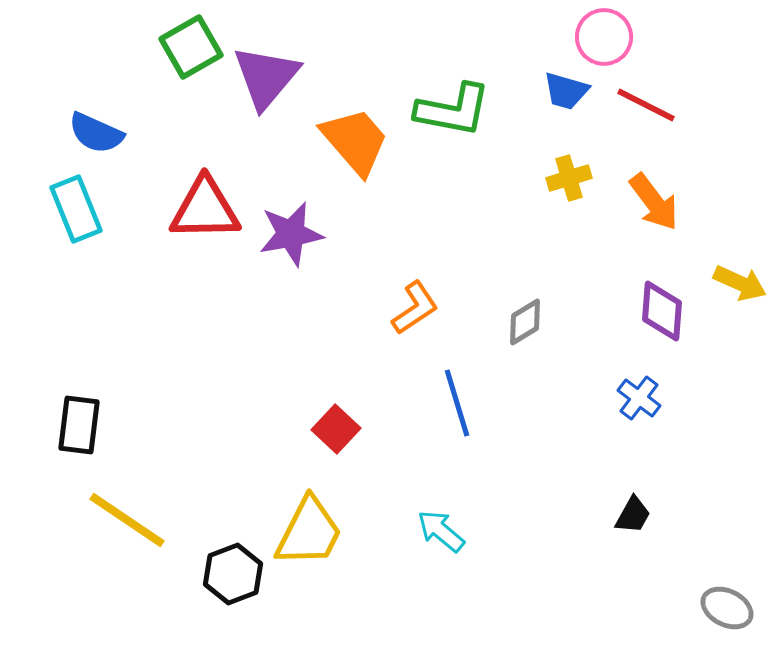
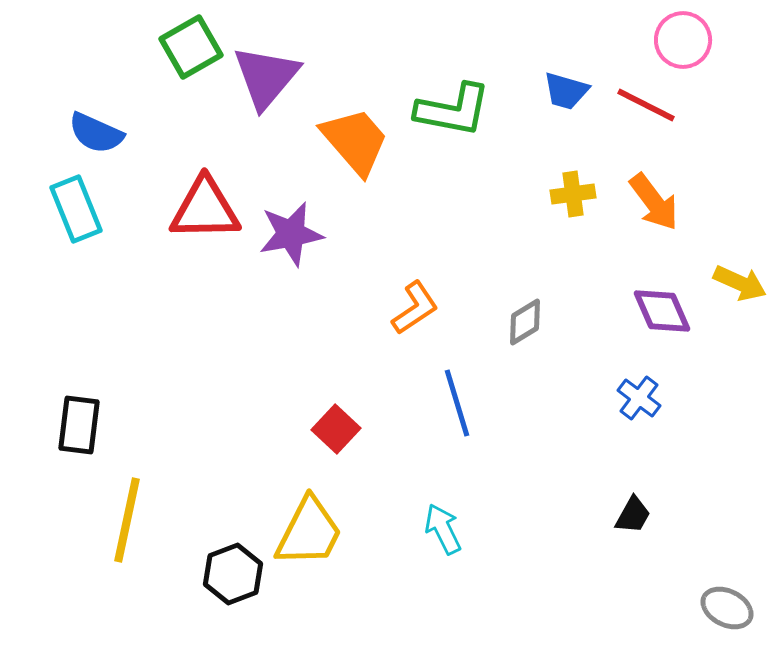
pink circle: moved 79 px right, 3 px down
yellow cross: moved 4 px right, 16 px down; rotated 9 degrees clockwise
purple diamond: rotated 28 degrees counterclockwise
yellow line: rotated 68 degrees clockwise
cyan arrow: moved 2 px right, 2 px up; rotated 24 degrees clockwise
